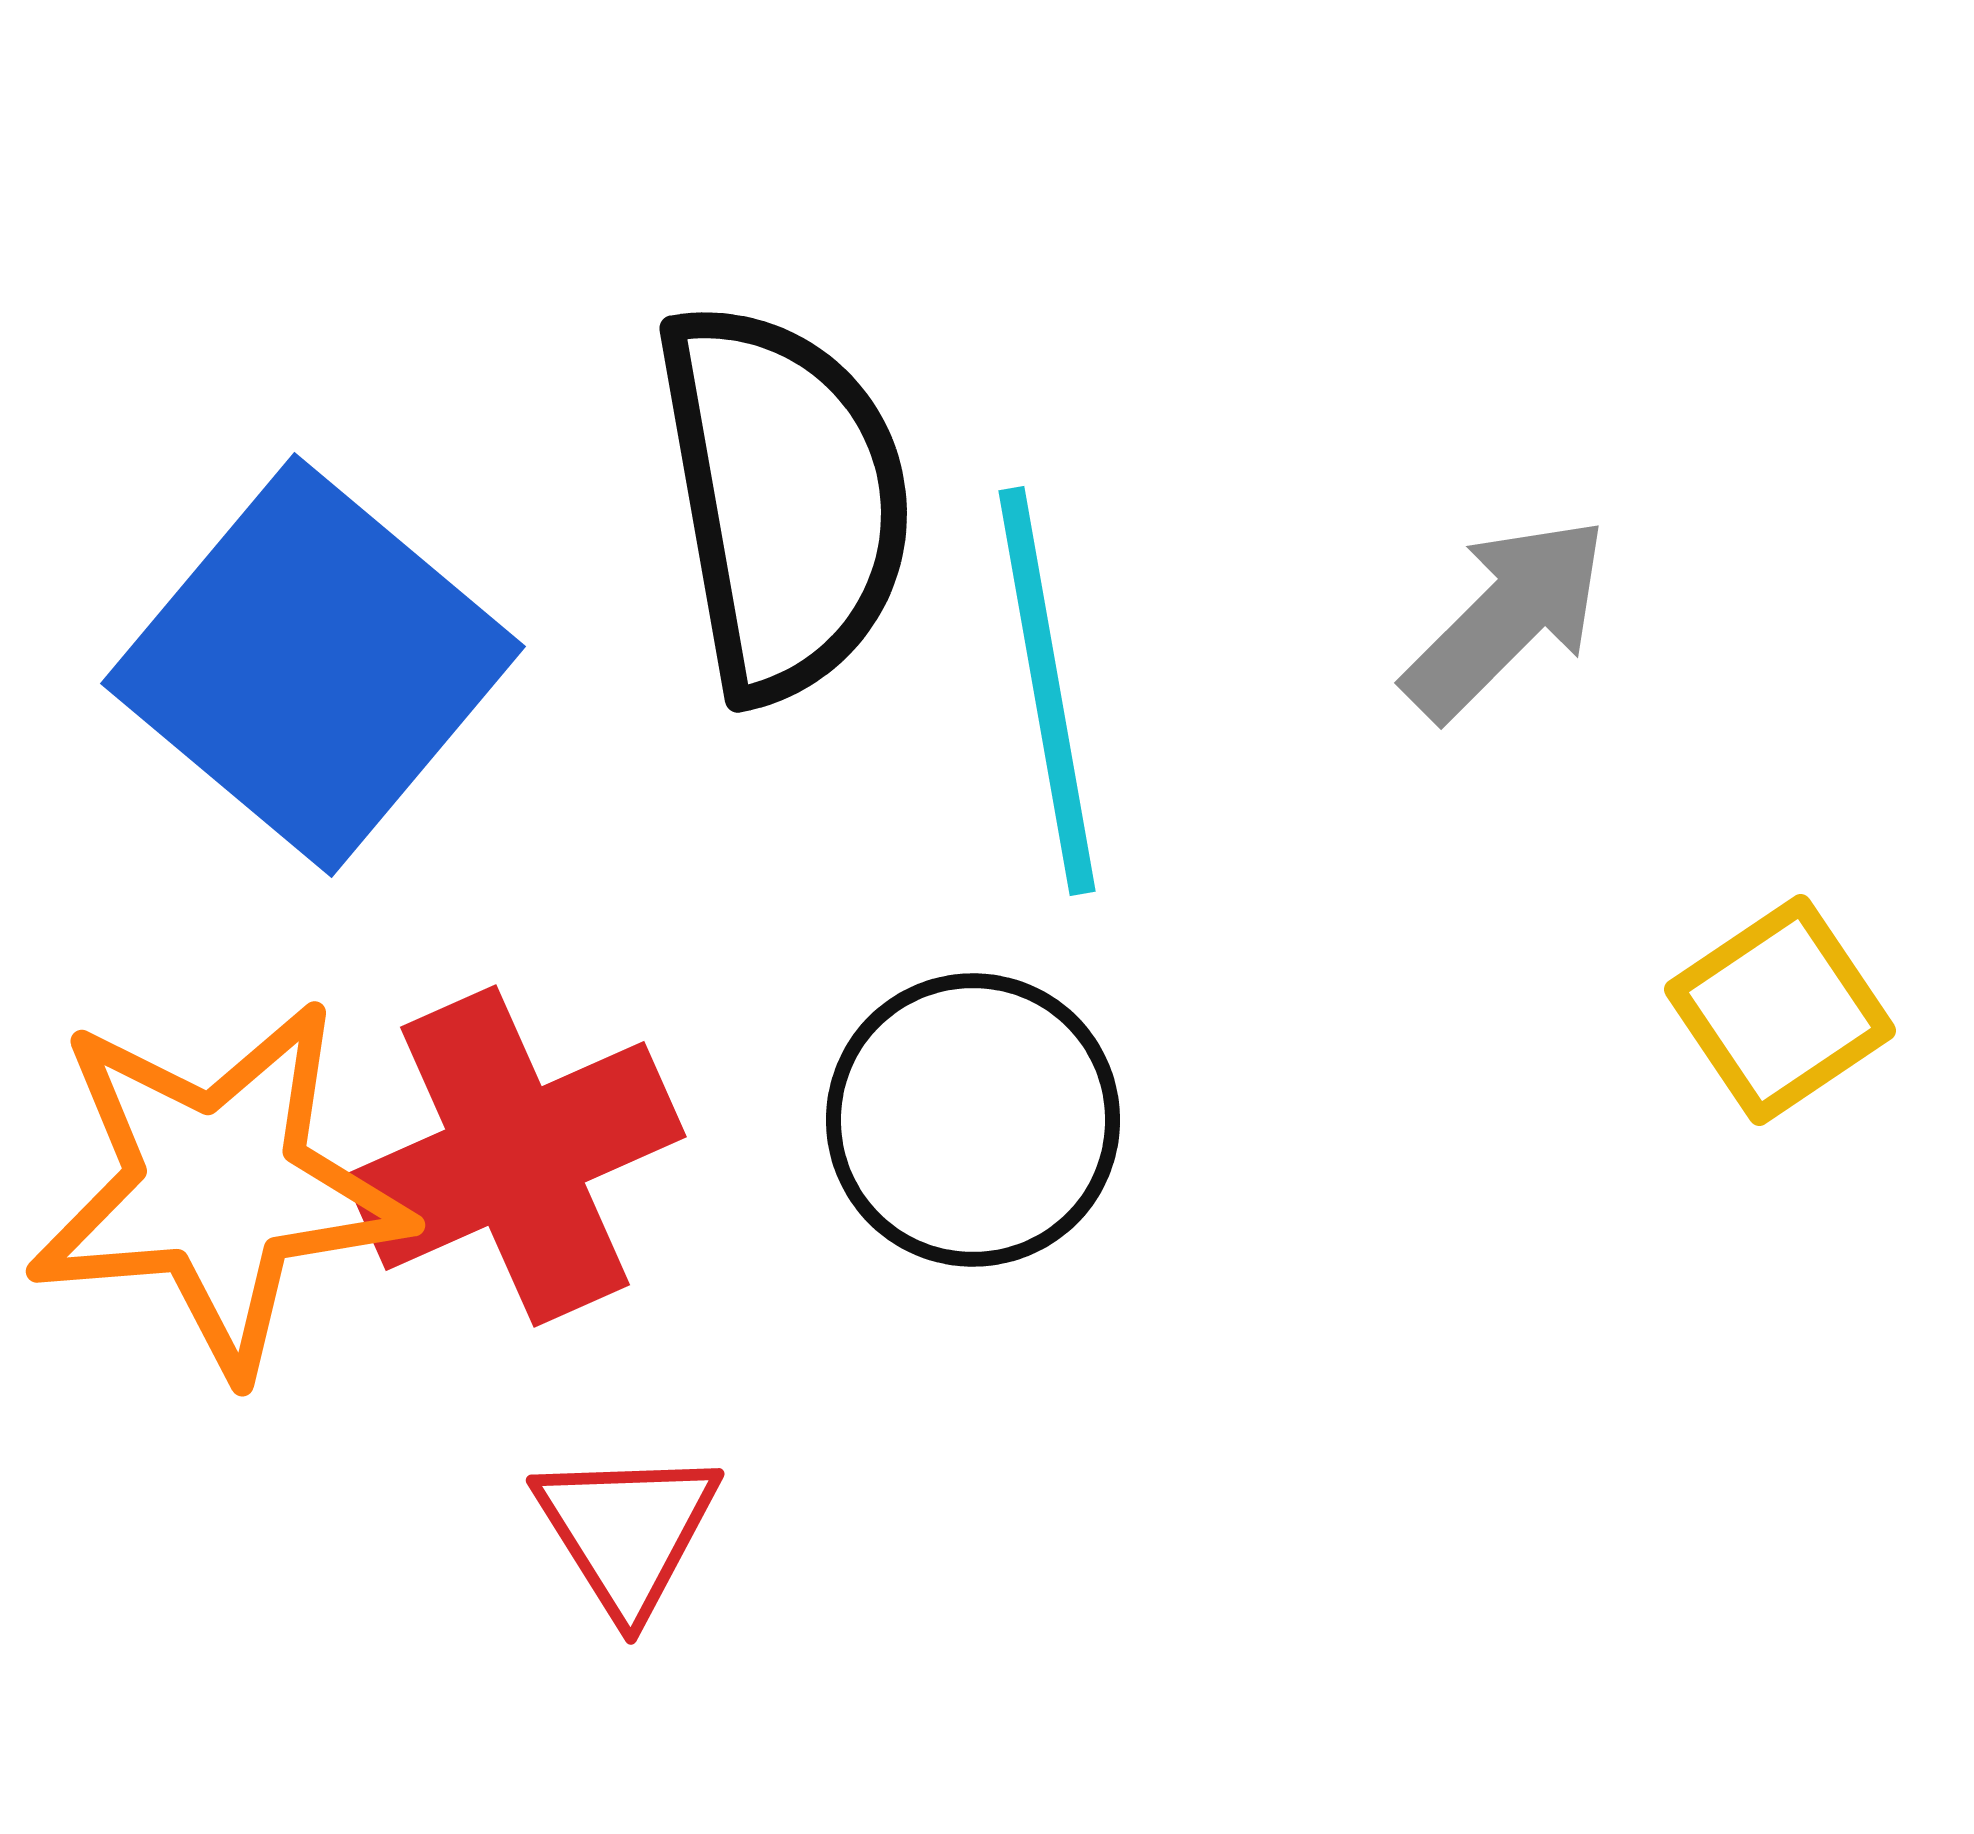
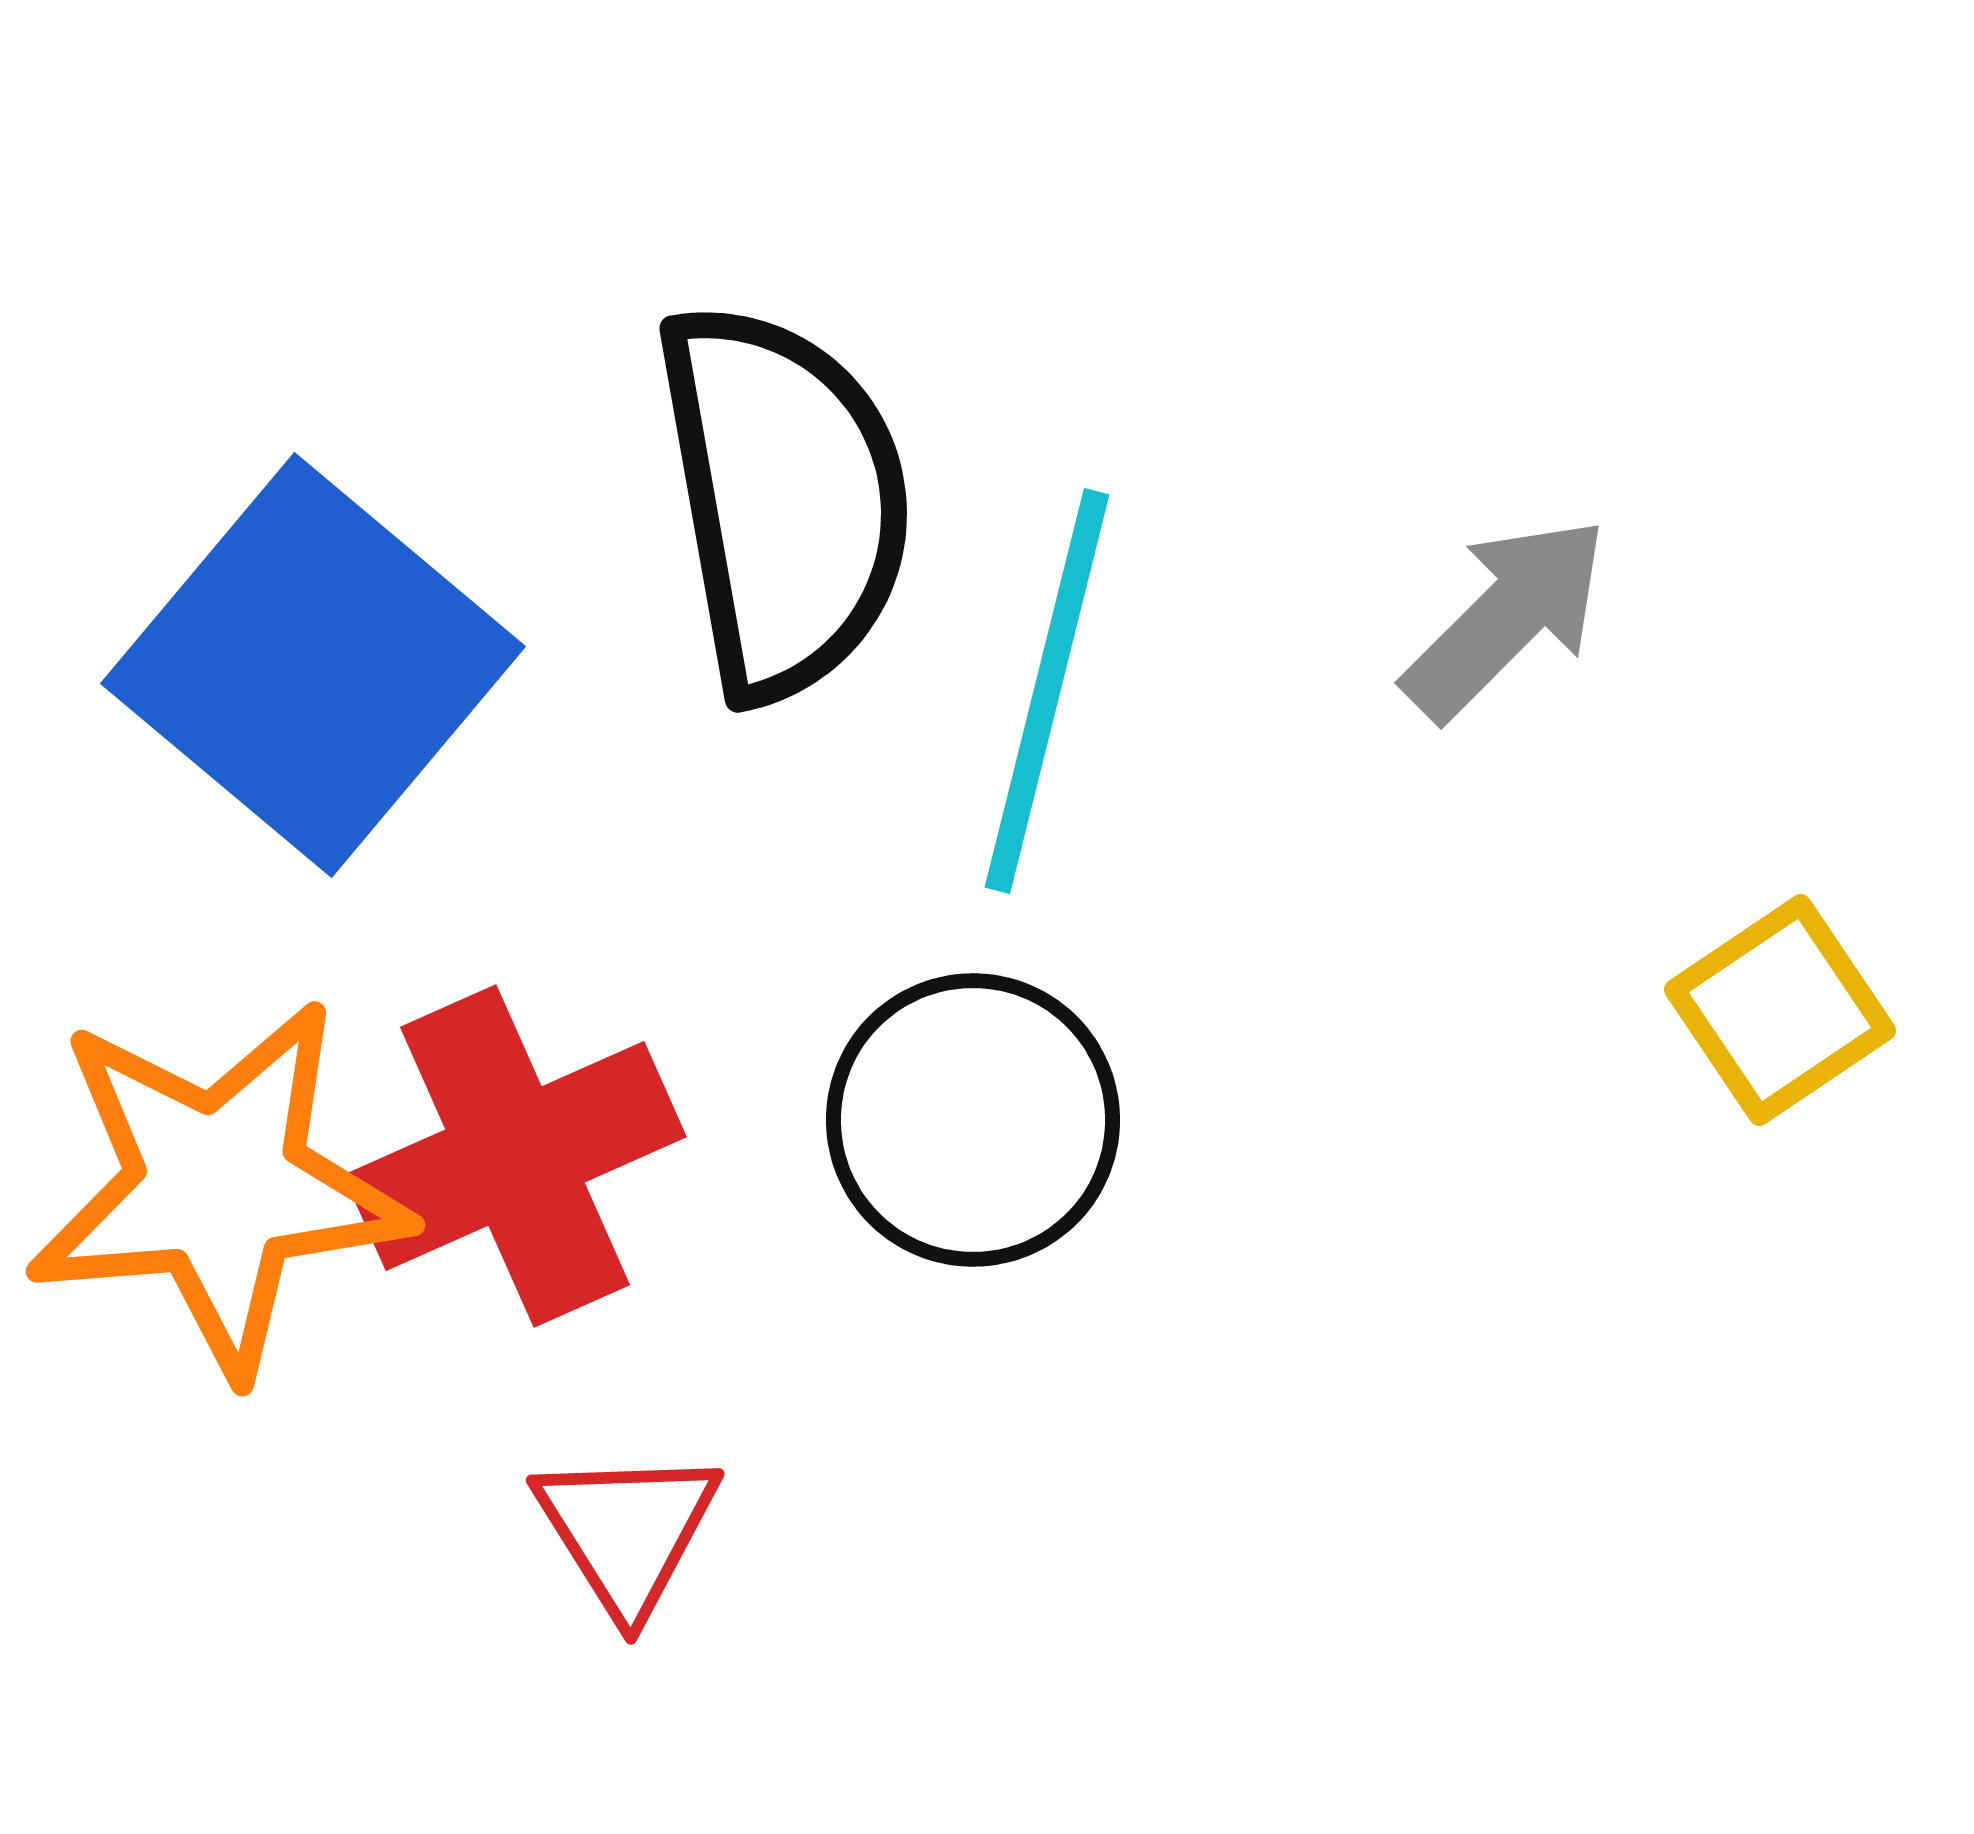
cyan line: rotated 24 degrees clockwise
